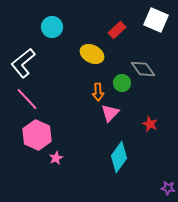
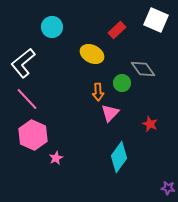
pink hexagon: moved 4 px left
